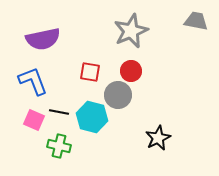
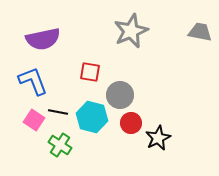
gray trapezoid: moved 4 px right, 11 px down
red circle: moved 52 px down
gray circle: moved 2 px right
black line: moved 1 px left
pink square: rotated 10 degrees clockwise
green cross: moved 1 px right, 1 px up; rotated 20 degrees clockwise
